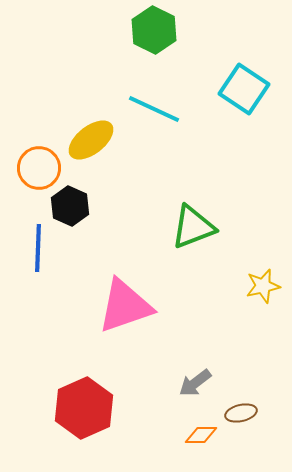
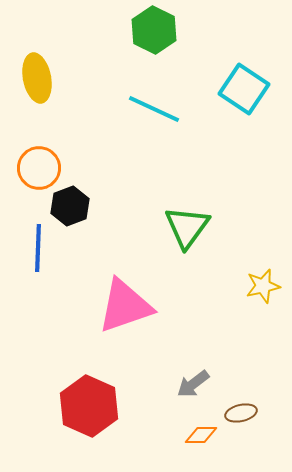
yellow ellipse: moved 54 px left, 62 px up; rotated 63 degrees counterclockwise
black hexagon: rotated 15 degrees clockwise
green triangle: moved 6 px left; rotated 33 degrees counterclockwise
gray arrow: moved 2 px left, 1 px down
red hexagon: moved 5 px right, 2 px up; rotated 12 degrees counterclockwise
